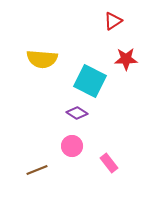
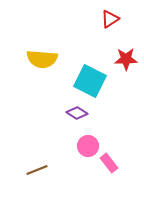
red triangle: moved 3 px left, 2 px up
pink circle: moved 16 px right
